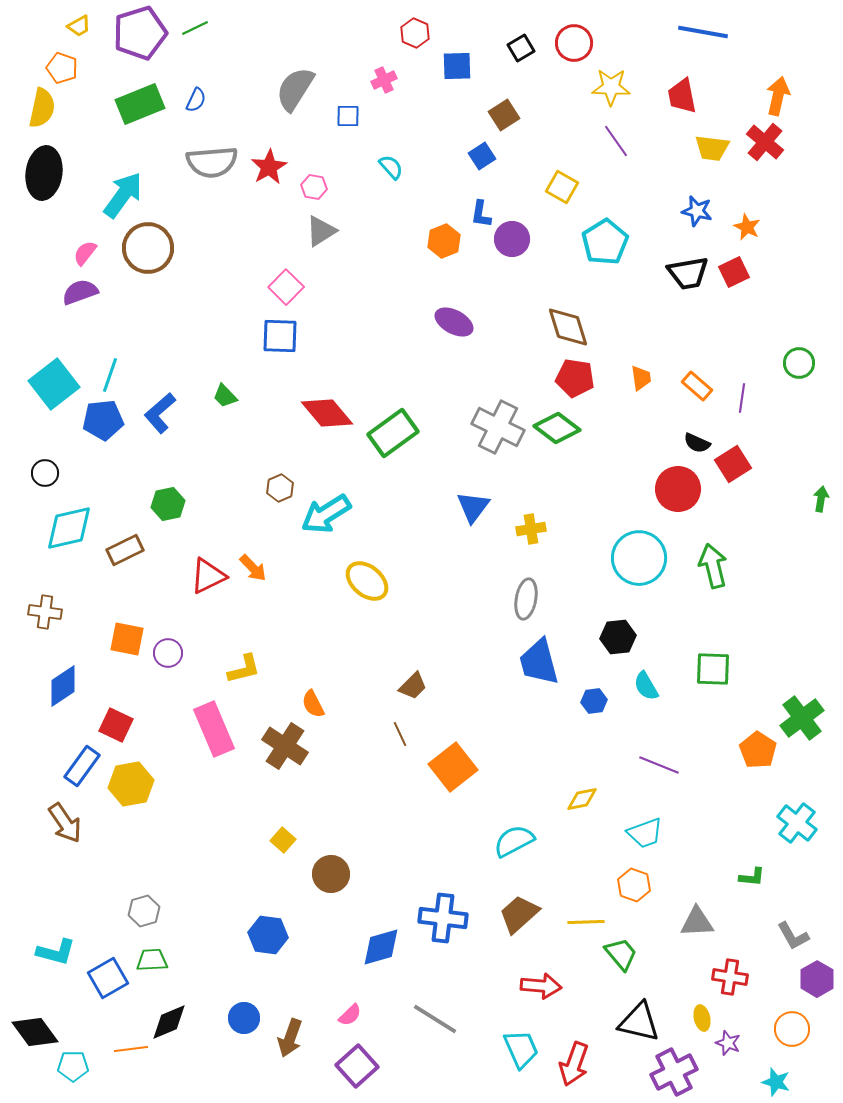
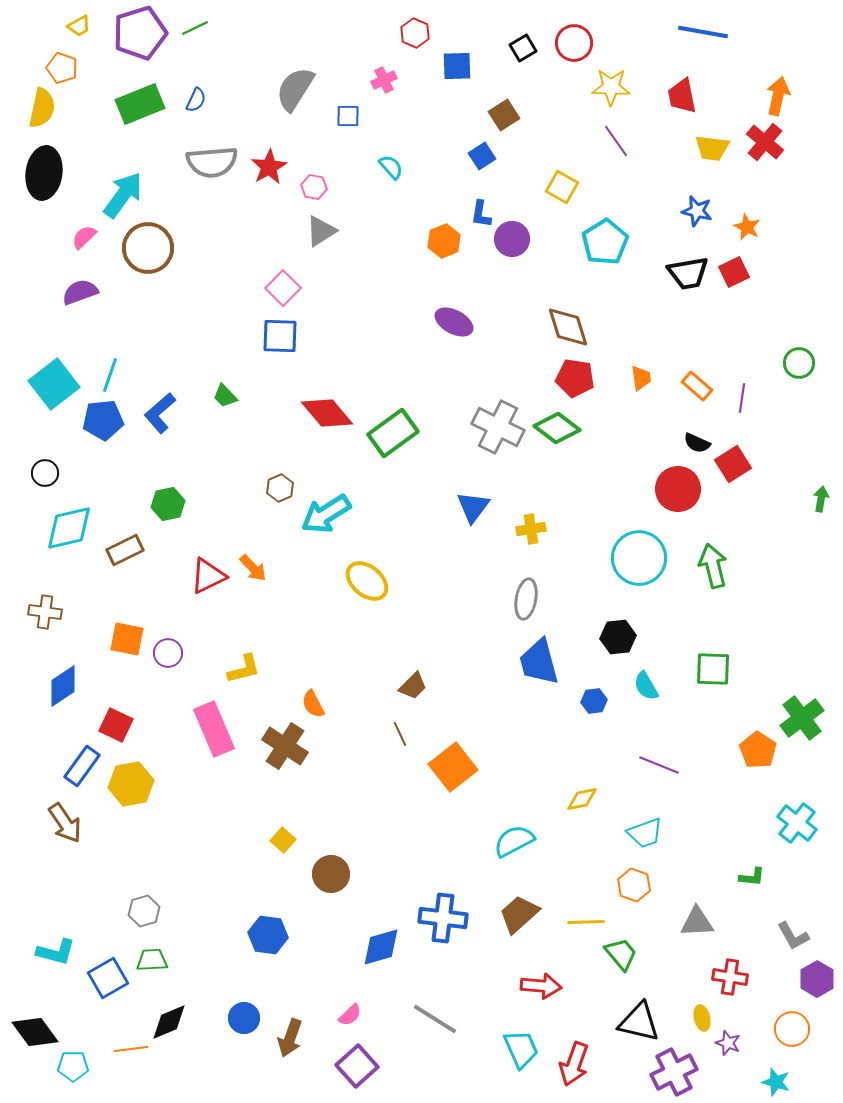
black square at (521, 48): moved 2 px right
pink semicircle at (85, 253): moved 1 px left, 16 px up; rotated 8 degrees clockwise
pink square at (286, 287): moved 3 px left, 1 px down
